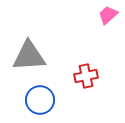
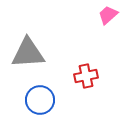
gray triangle: moved 1 px left, 3 px up
